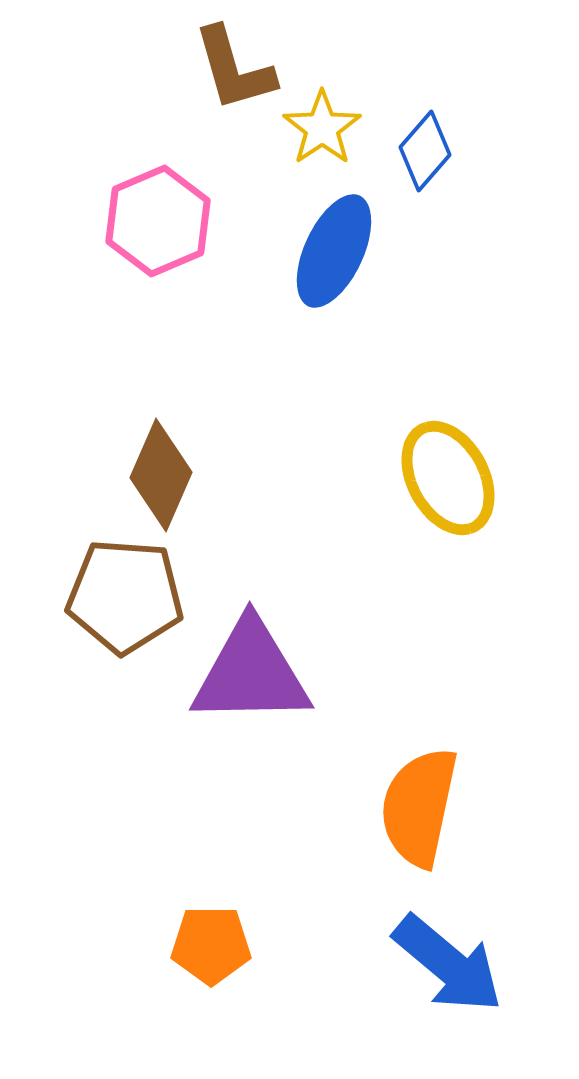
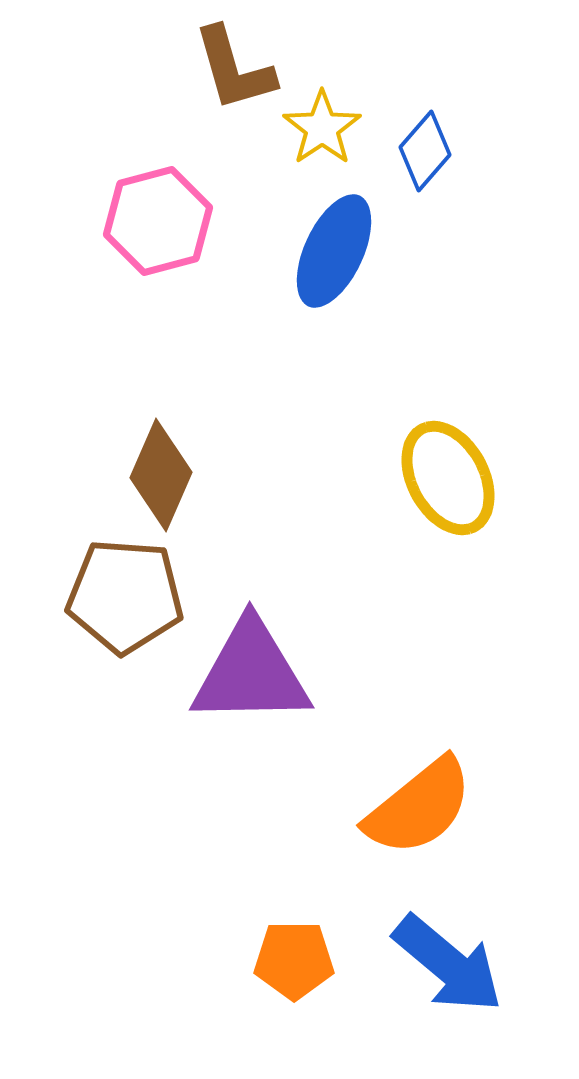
pink hexagon: rotated 8 degrees clockwise
orange semicircle: rotated 141 degrees counterclockwise
orange pentagon: moved 83 px right, 15 px down
